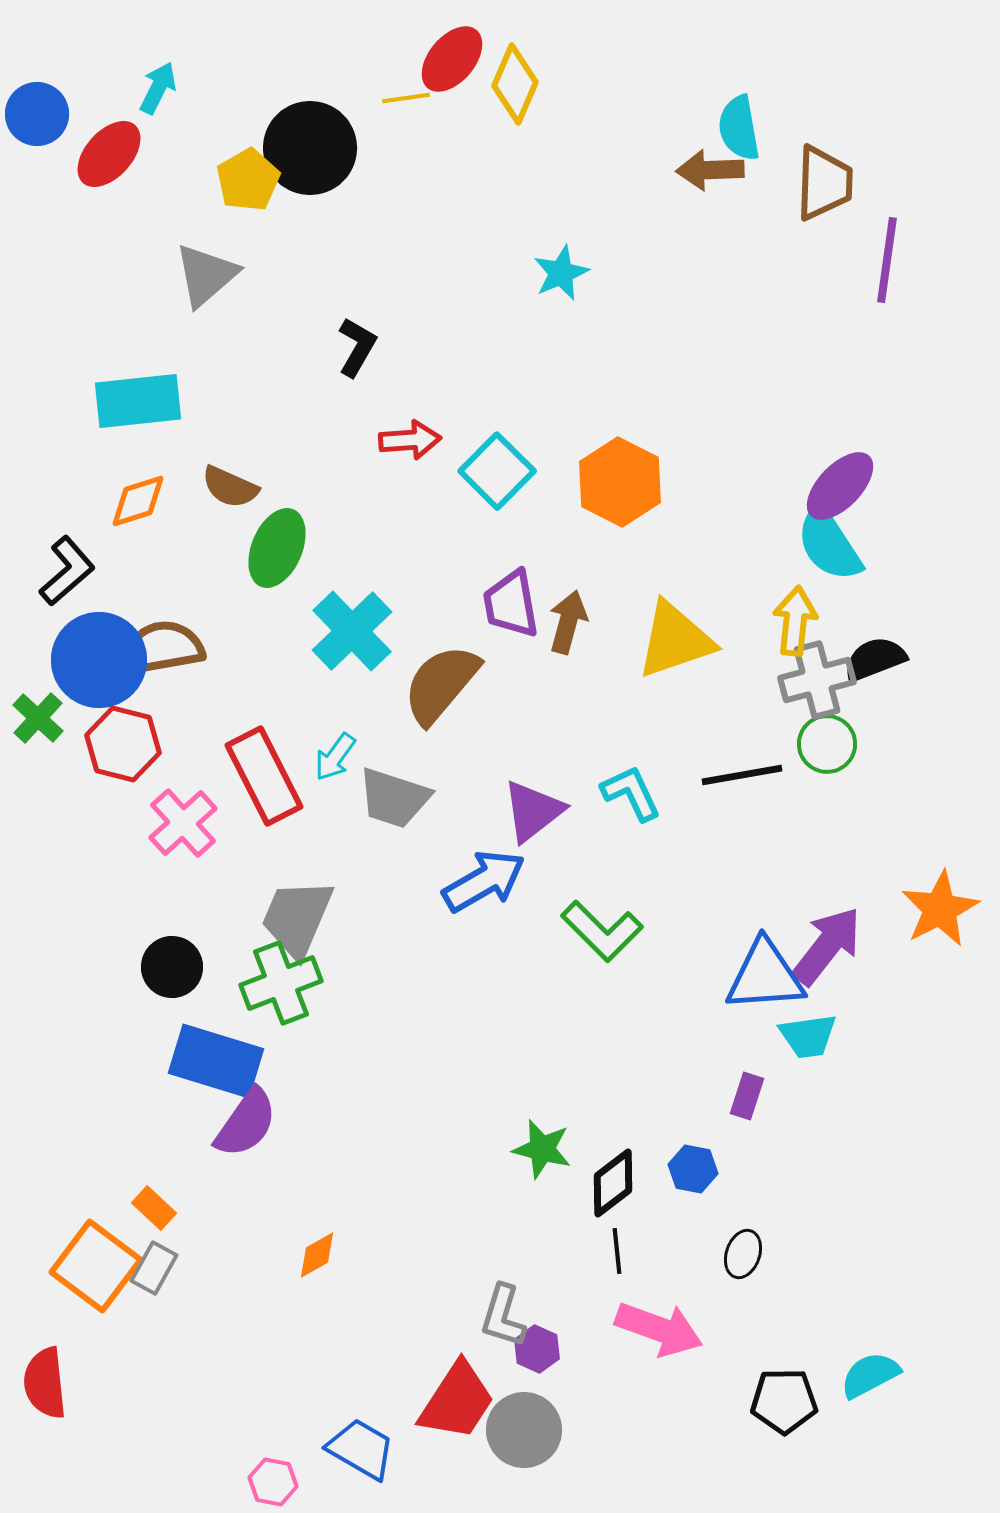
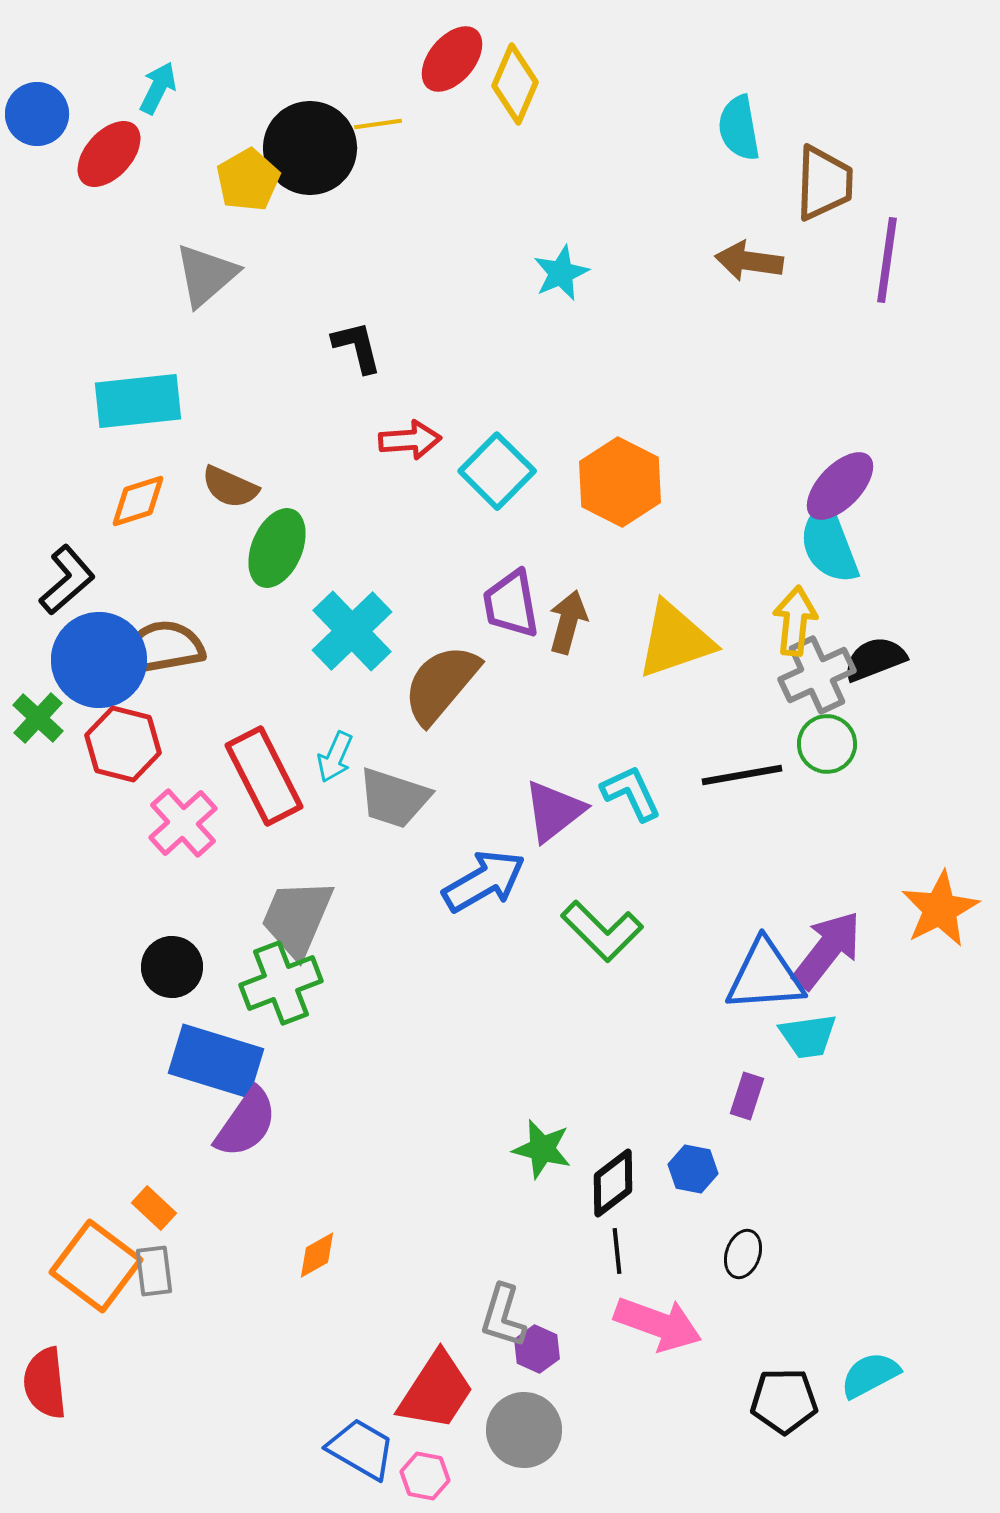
yellow line at (406, 98): moved 28 px left, 26 px down
brown arrow at (710, 170): moved 39 px right, 91 px down; rotated 10 degrees clockwise
black L-shape at (357, 347): rotated 44 degrees counterclockwise
cyan semicircle at (829, 544): rotated 12 degrees clockwise
black L-shape at (67, 571): moved 9 px down
gray cross at (817, 680): moved 5 px up; rotated 10 degrees counterclockwise
cyan arrow at (335, 757): rotated 12 degrees counterclockwise
purple triangle at (533, 811): moved 21 px right
purple arrow at (827, 946): moved 4 px down
gray rectangle at (154, 1268): moved 3 px down; rotated 36 degrees counterclockwise
pink arrow at (659, 1329): moved 1 px left, 5 px up
red trapezoid at (457, 1401): moved 21 px left, 10 px up
pink hexagon at (273, 1482): moved 152 px right, 6 px up
